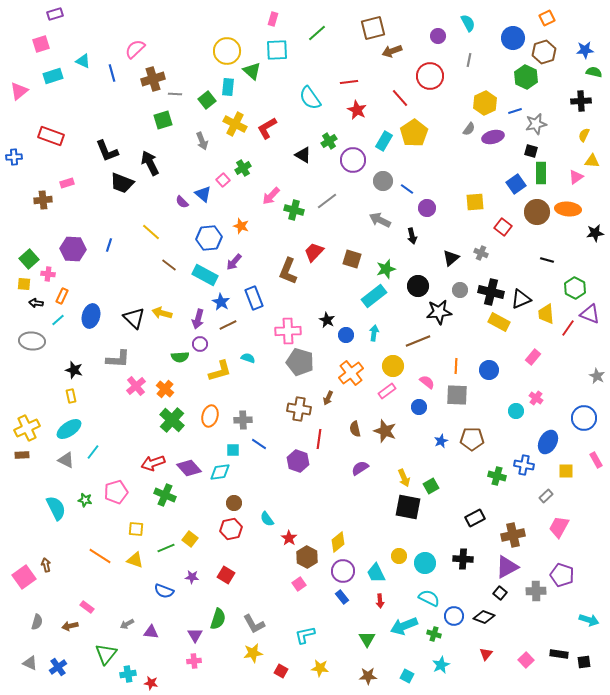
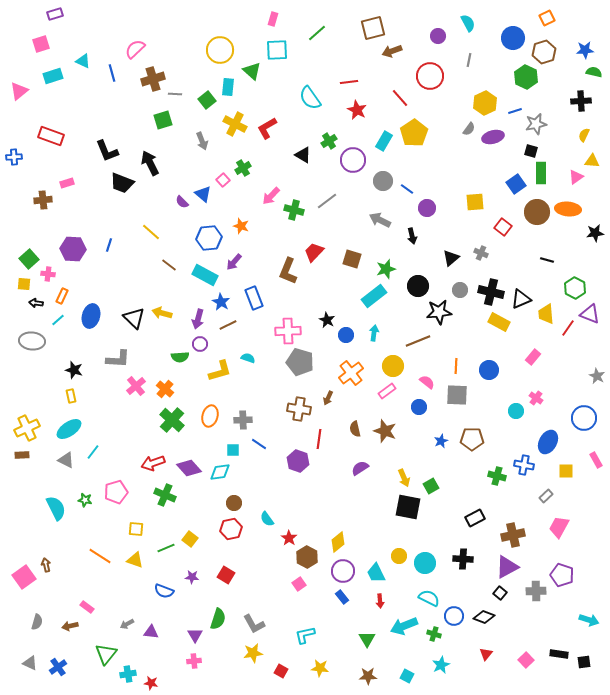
yellow circle at (227, 51): moved 7 px left, 1 px up
